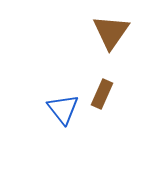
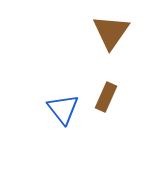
brown rectangle: moved 4 px right, 3 px down
